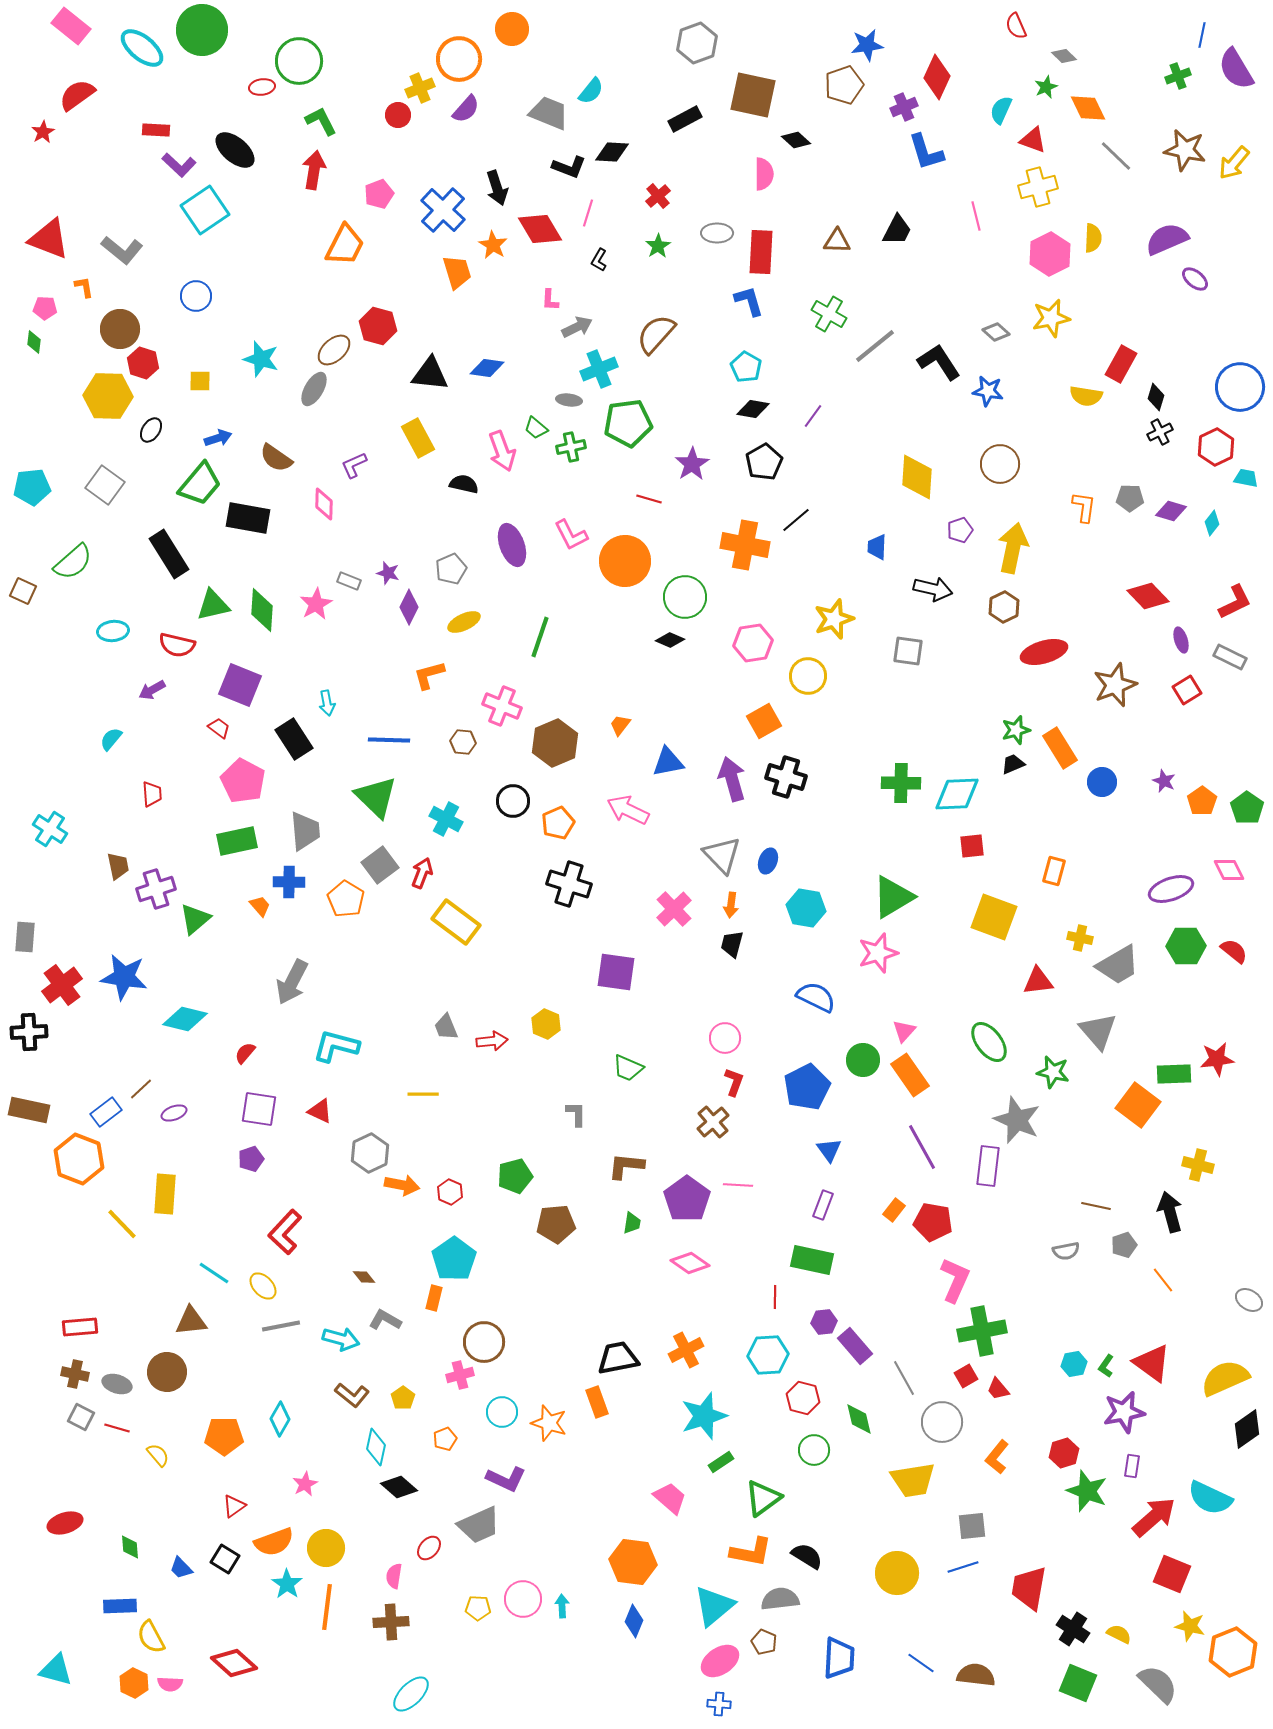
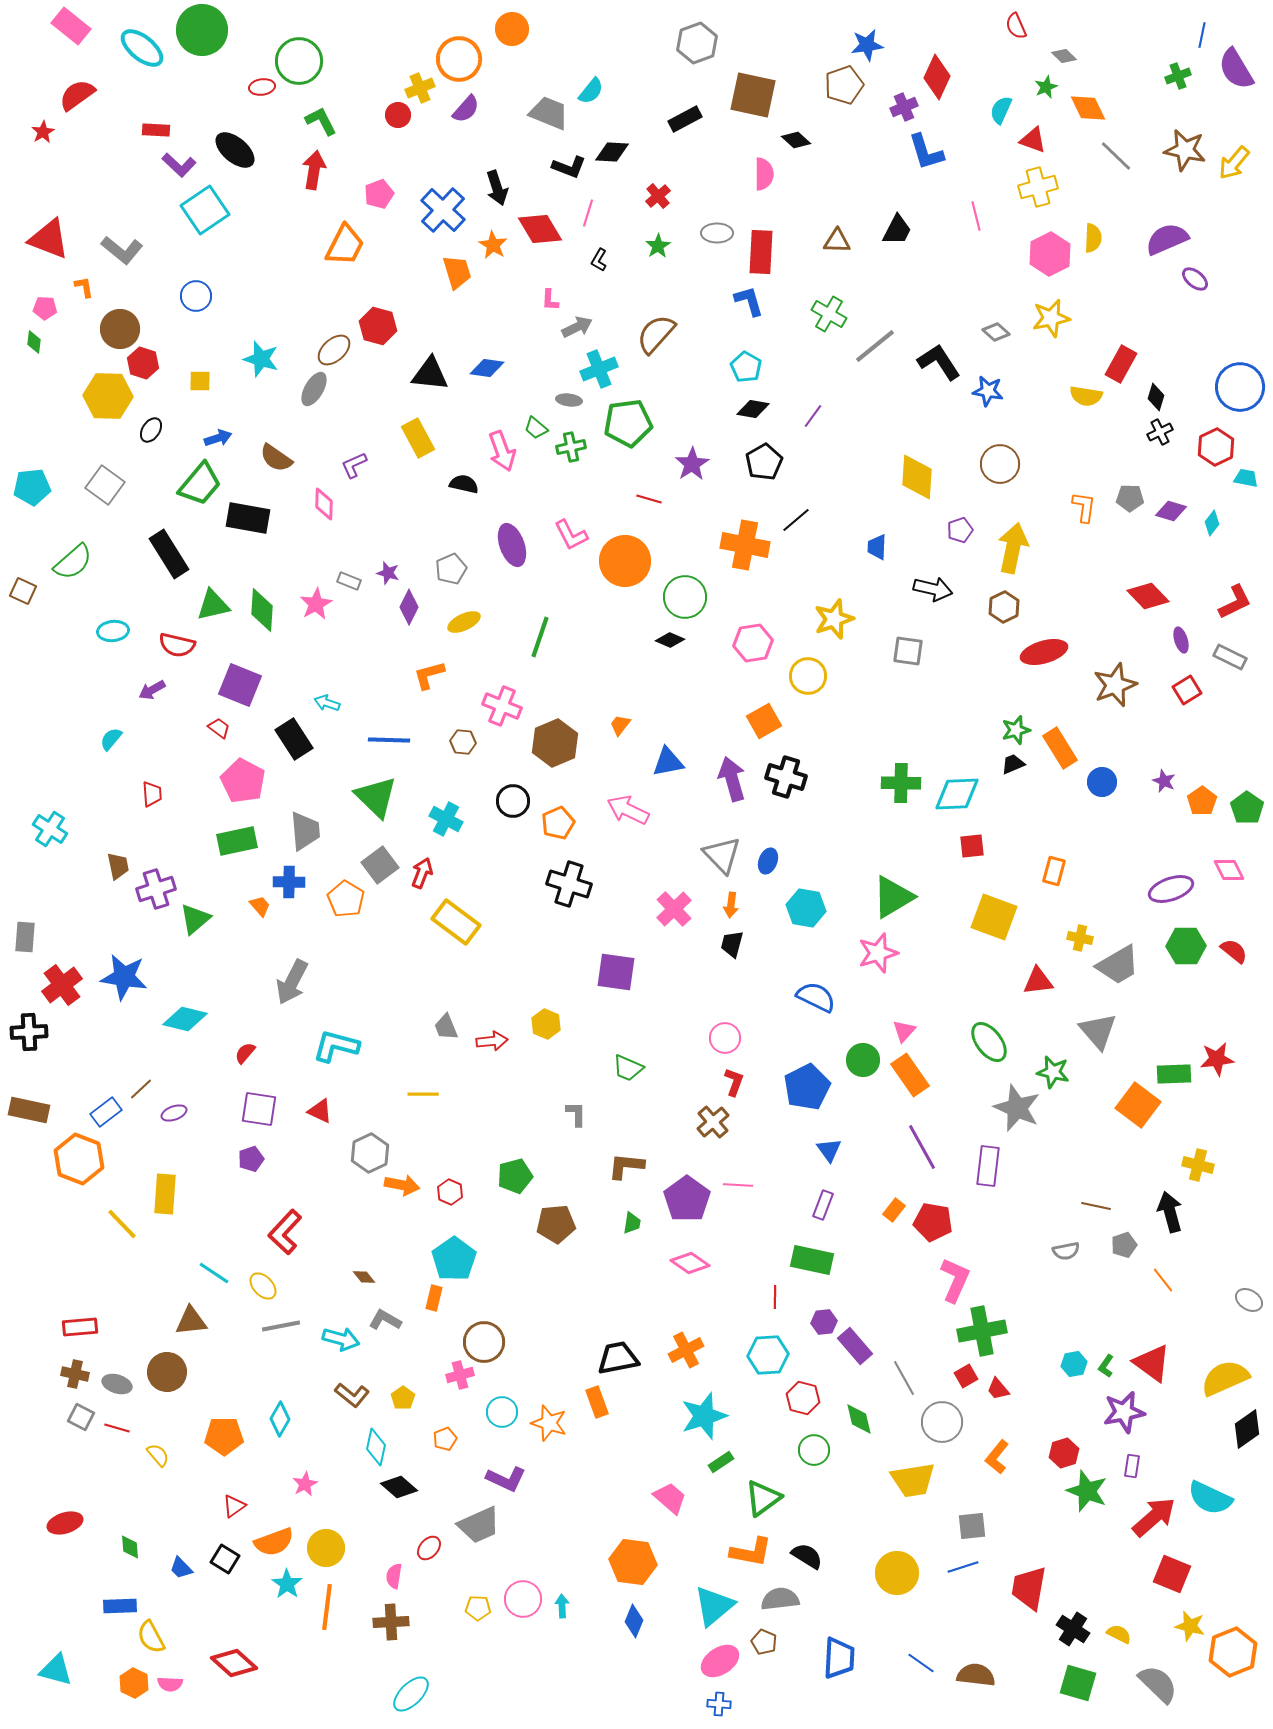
cyan arrow at (327, 703): rotated 120 degrees clockwise
gray star at (1017, 1120): moved 12 px up
green square at (1078, 1683): rotated 6 degrees counterclockwise
